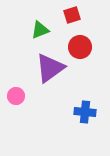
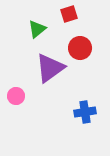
red square: moved 3 px left, 1 px up
green triangle: moved 3 px left, 1 px up; rotated 18 degrees counterclockwise
red circle: moved 1 px down
blue cross: rotated 15 degrees counterclockwise
